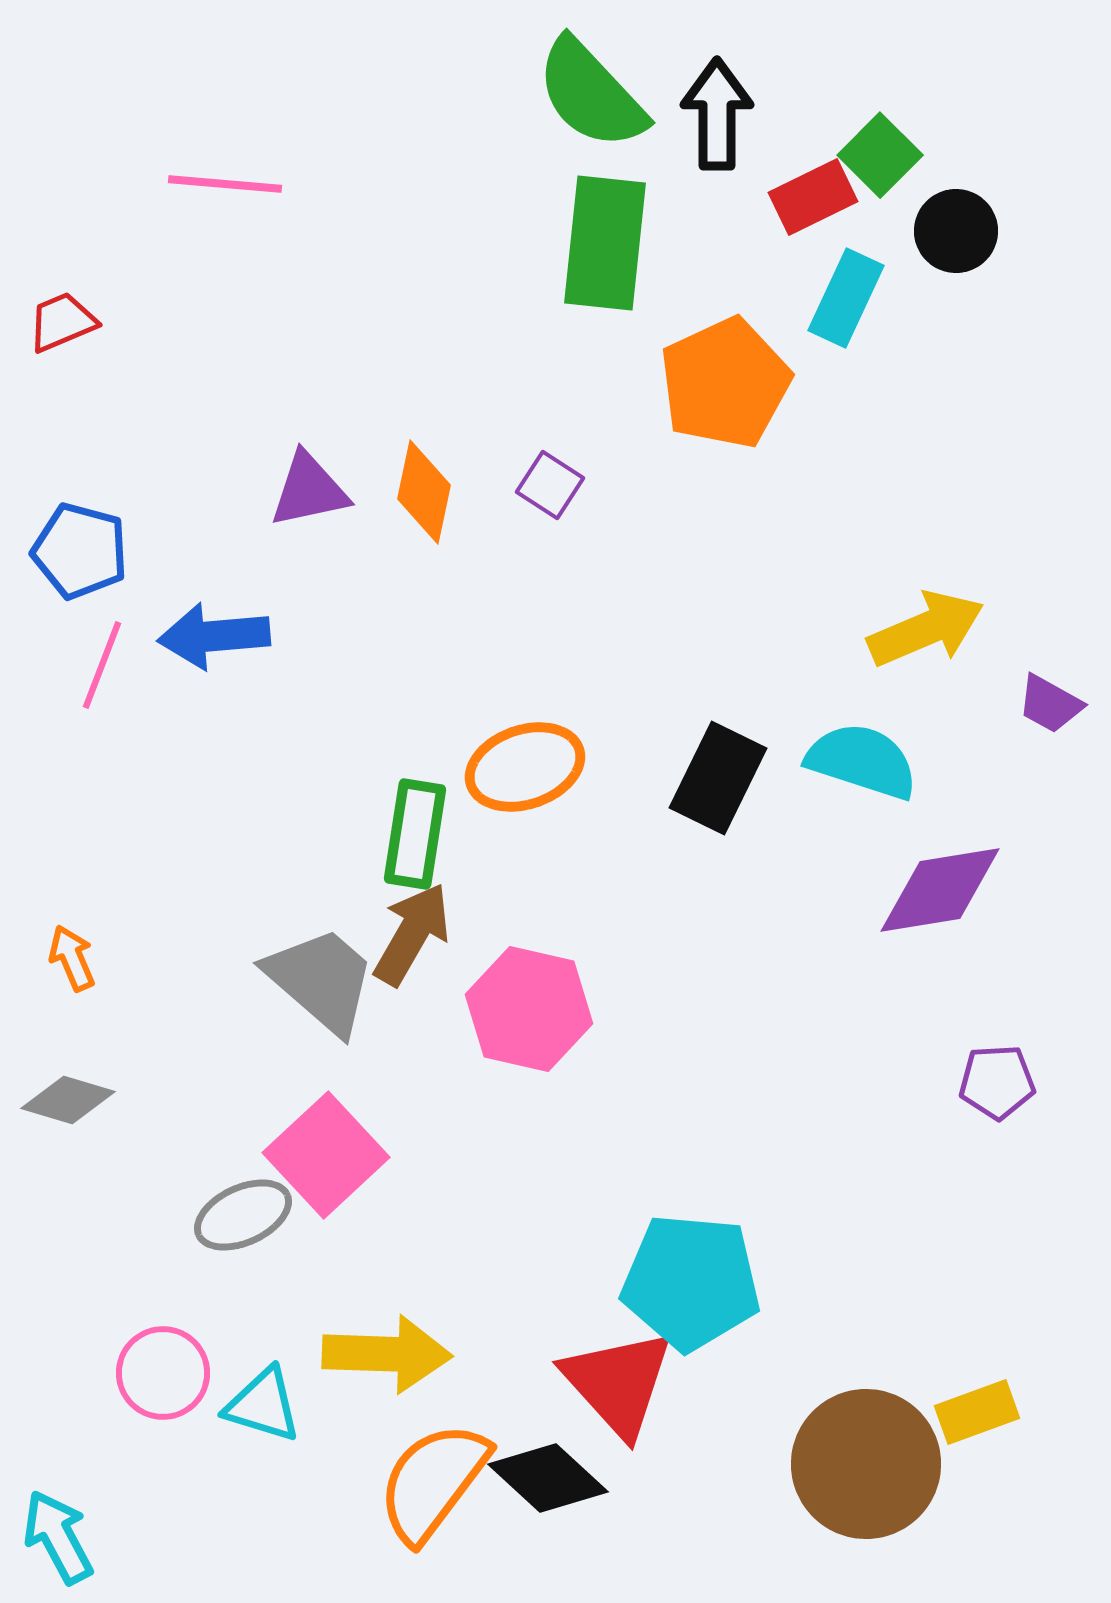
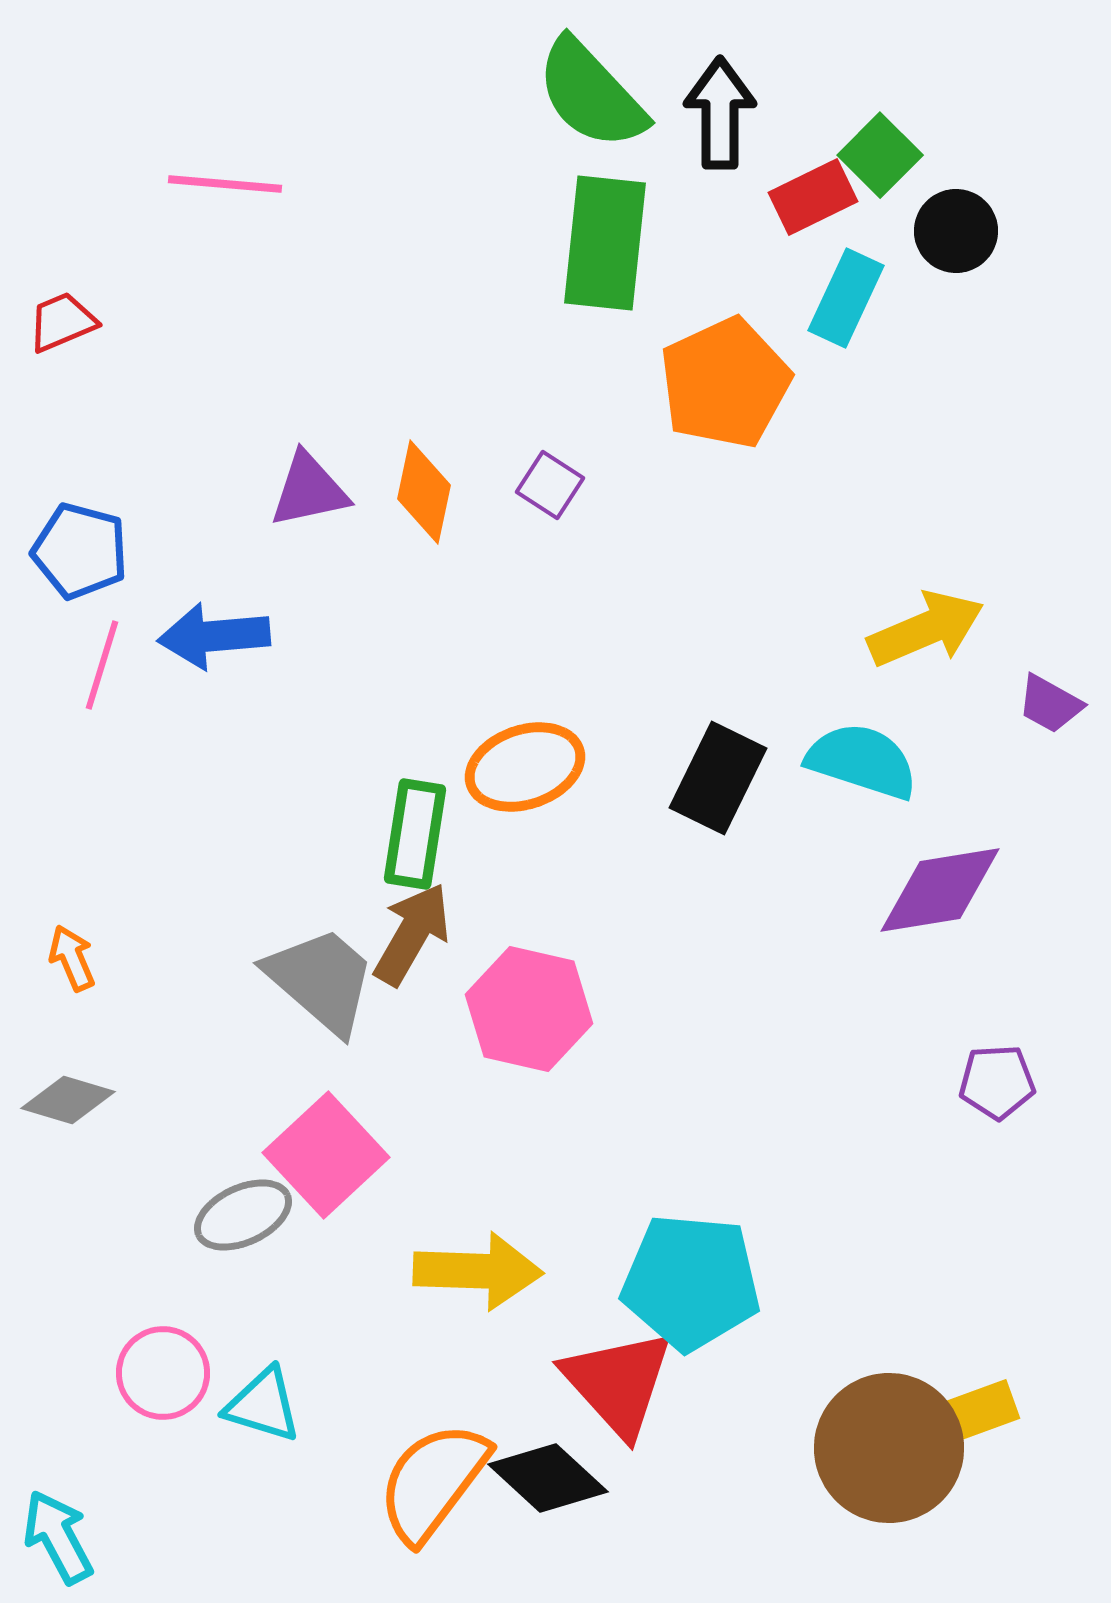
black arrow at (717, 114): moved 3 px right, 1 px up
pink line at (102, 665): rotated 4 degrees counterclockwise
yellow arrow at (387, 1354): moved 91 px right, 83 px up
brown circle at (866, 1464): moved 23 px right, 16 px up
